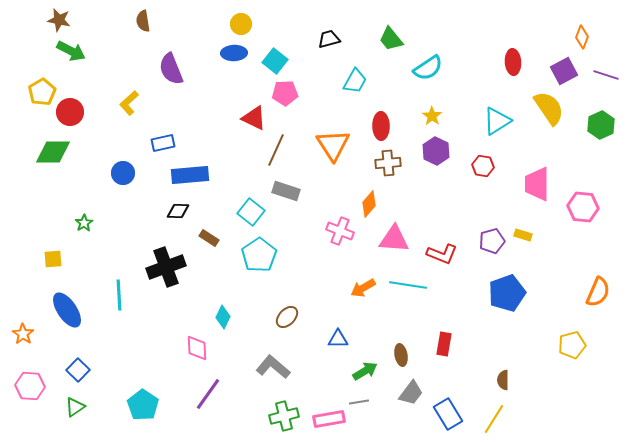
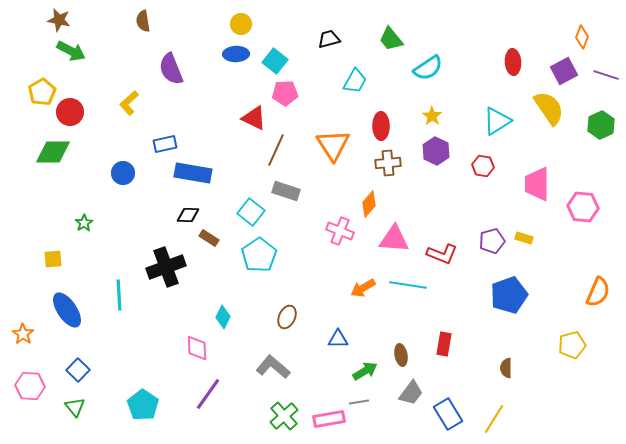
blue ellipse at (234, 53): moved 2 px right, 1 px down
blue rectangle at (163, 143): moved 2 px right, 1 px down
blue rectangle at (190, 175): moved 3 px right, 2 px up; rotated 15 degrees clockwise
black diamond at (178, 211): moved 10 px right, 4 px down
yellow rectangle at (523, 235): moved 1 px right, 3 px down
blue pentagon at (507, 293): moved 2 px right, 2 px down
brown ellipse at (287, 317): rotated 20 degrees counterclockwise
brown semicircle at (503, 380): moved 3 px right, 12 px up
green triangle at (75, 407): rotated 35 degrees counterclockwise
green cross at (284, 416): rotated 28 degrees counterclockwise
